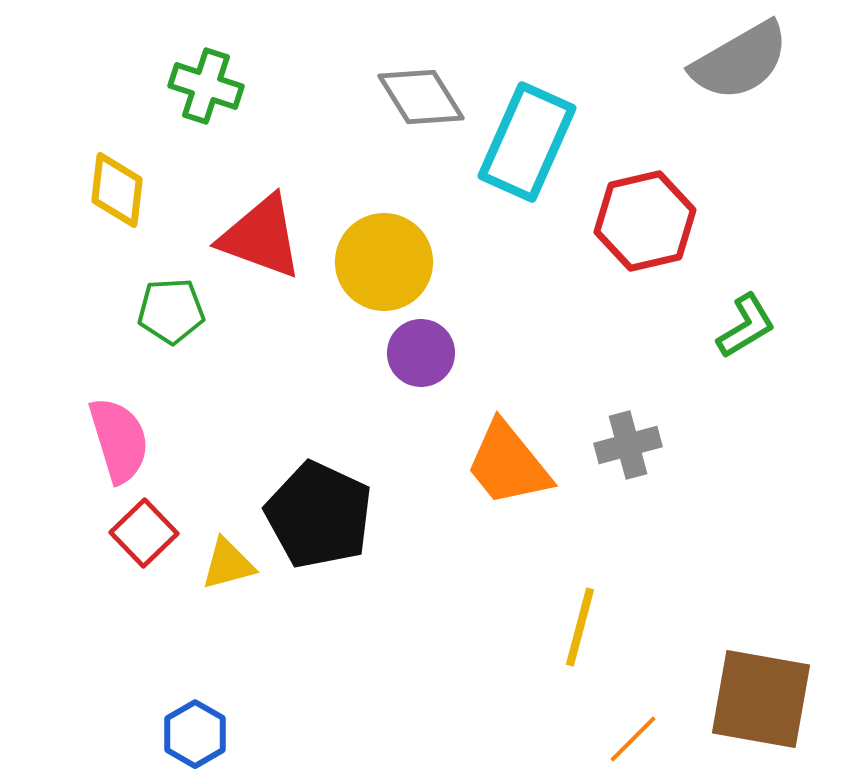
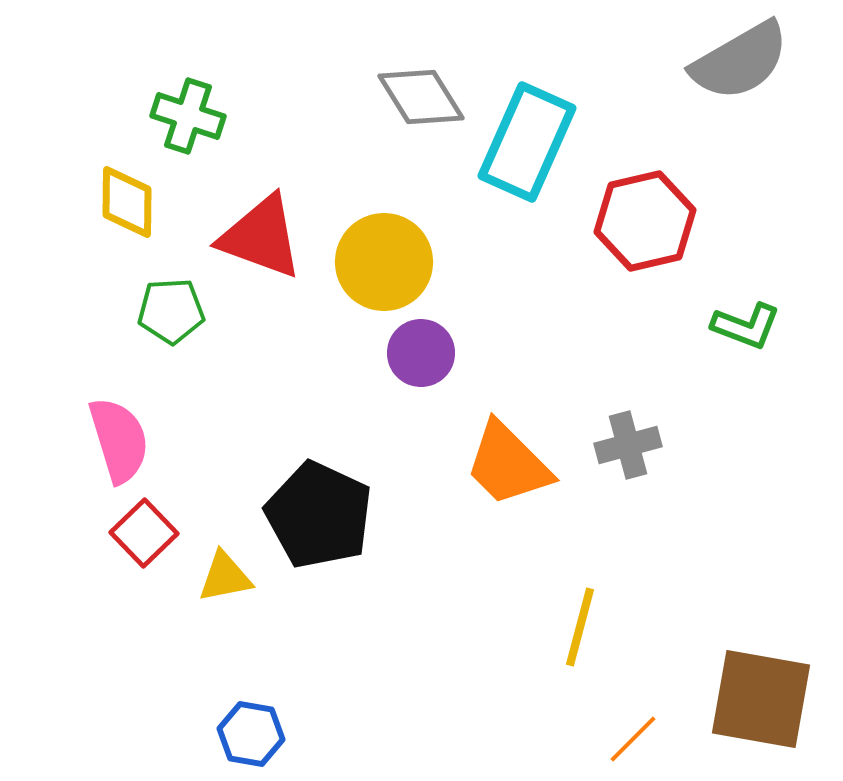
green cross: moved 18 px left, 30 px down
yellow diamond: moved 10 px right, 12 px down; rotated 6 degrees counterclockwise
green L-shape: rotated 52 degrees clockwise
orange trapezoid: rotated 6 degrees counterclockwise
yellow triangle: moved 3 px left, 13 px down; rotated 4 degrees clockwise
blue hexagon: moved 56 px right; rotated 20 degrees counterclockwise
